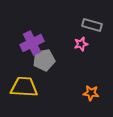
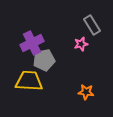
gray rectangle: rotated 42 degrees clockwise
yellow trapezoid: moved 5 px right, 6 px up
orange star: moved 5 px left, 1 px up
